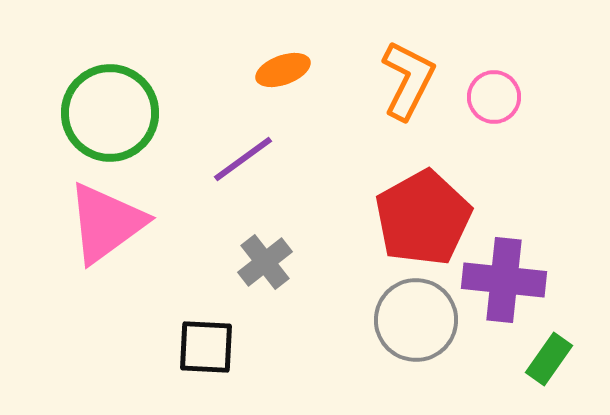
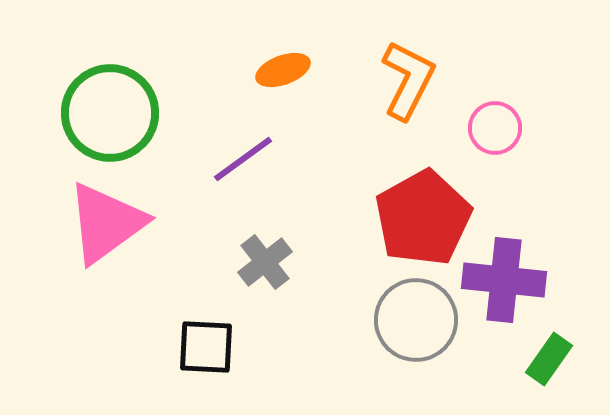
pink circle: moved 1 px right, 31 px down
